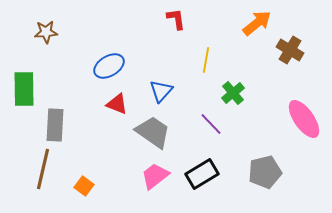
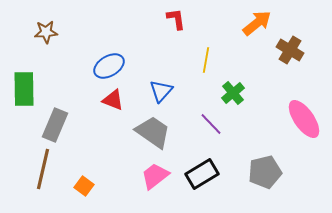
red triangle: moved 4 px left, 4 px up
gray rectangle: rotated 20 degrees clockwise
